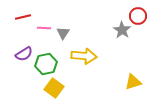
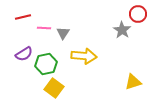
red circle: moved 2 px up
